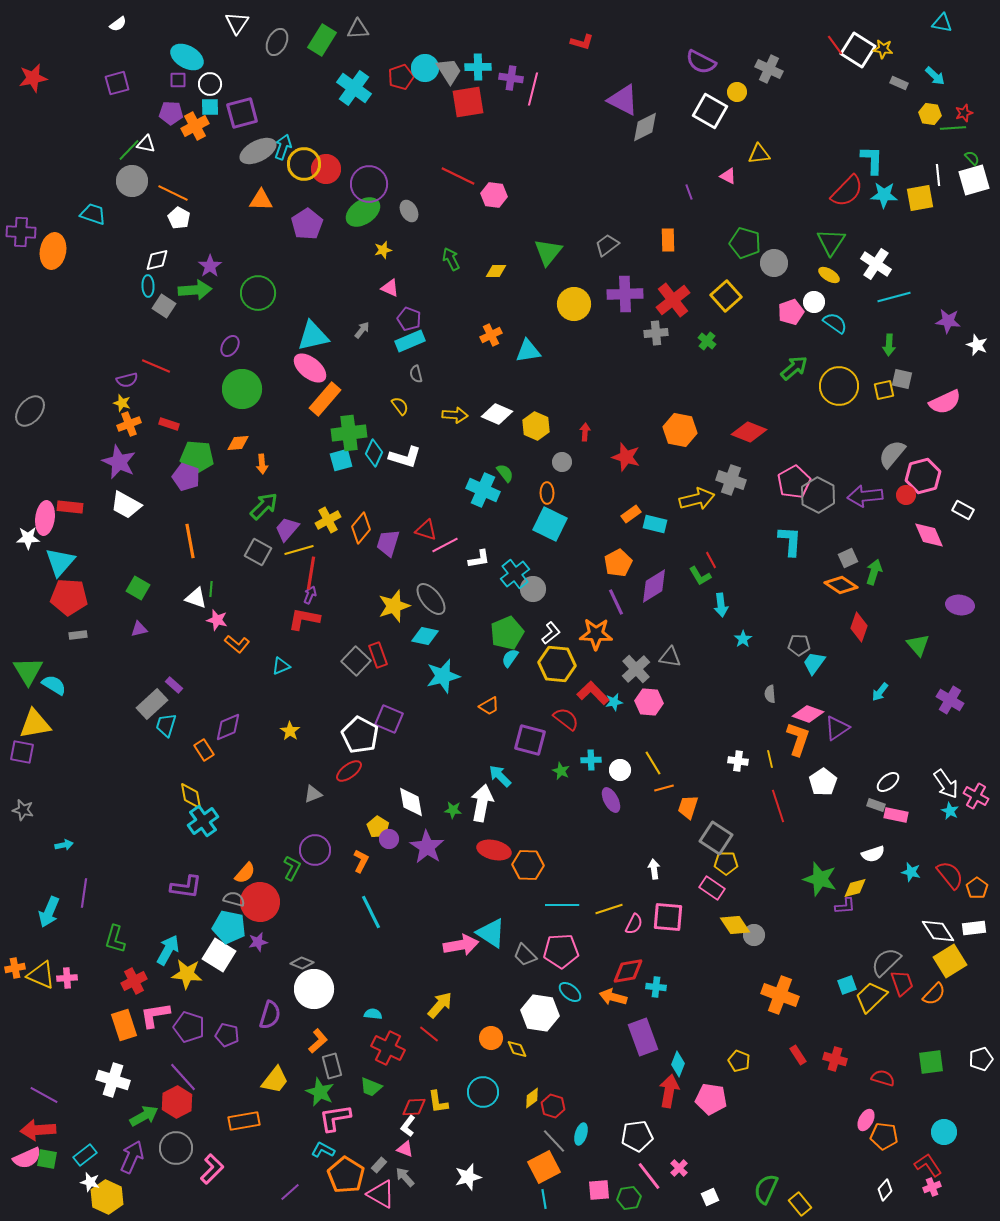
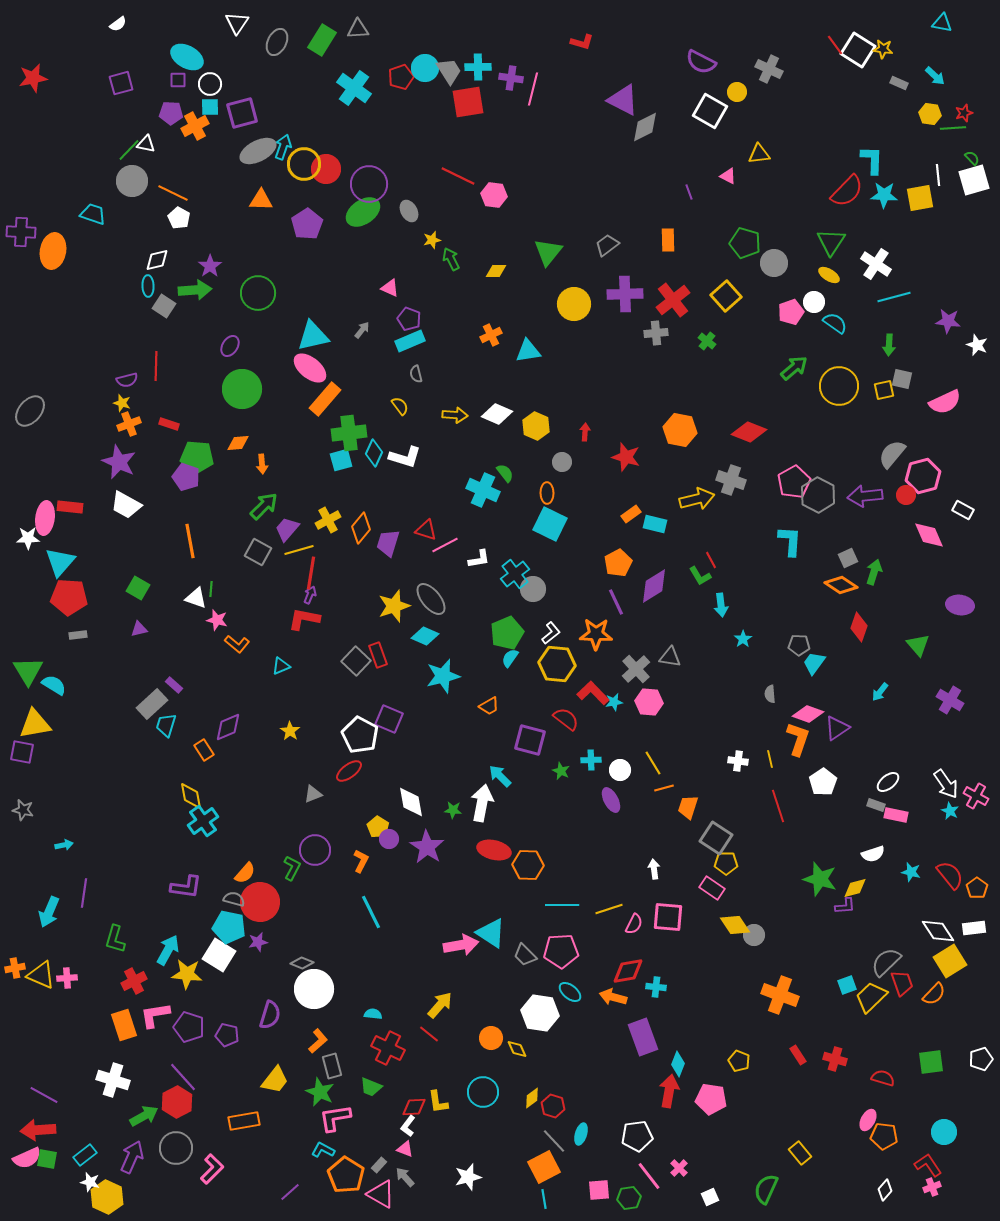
purple square at (117, 83): moved 4 px right
yellow star at (383, 250): moved 49 px right, 10 px up
red line at (156, 366): rotated 68 degrees clockwise
cyan diamond at (425, 636): rotated 12 degrees clockwise
pink ellipse at (866, 1120): moved 2 px right
yellow rectangle at (800, 1204): moved 51 px up
